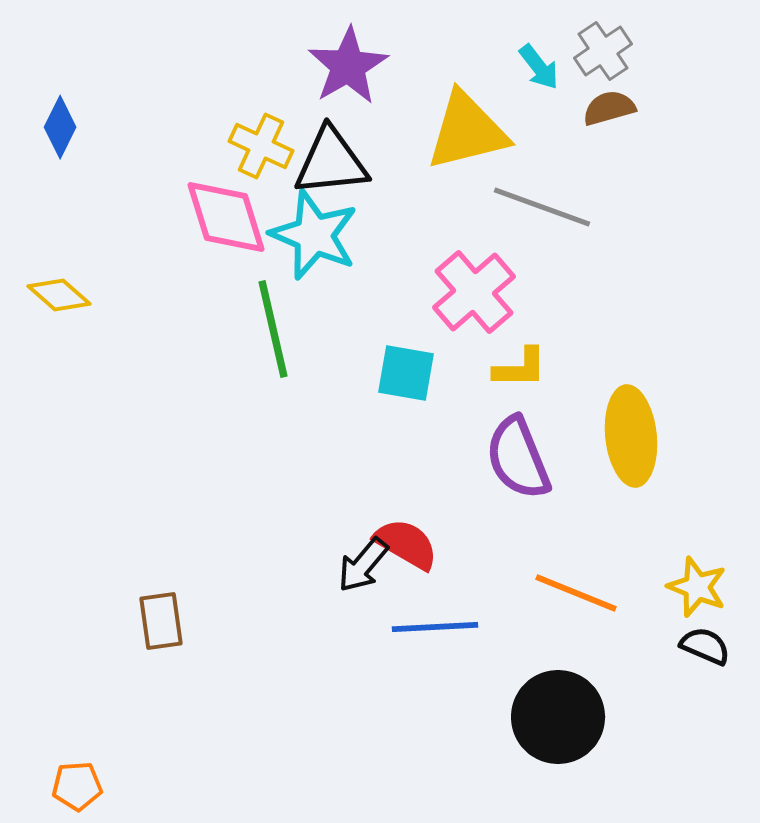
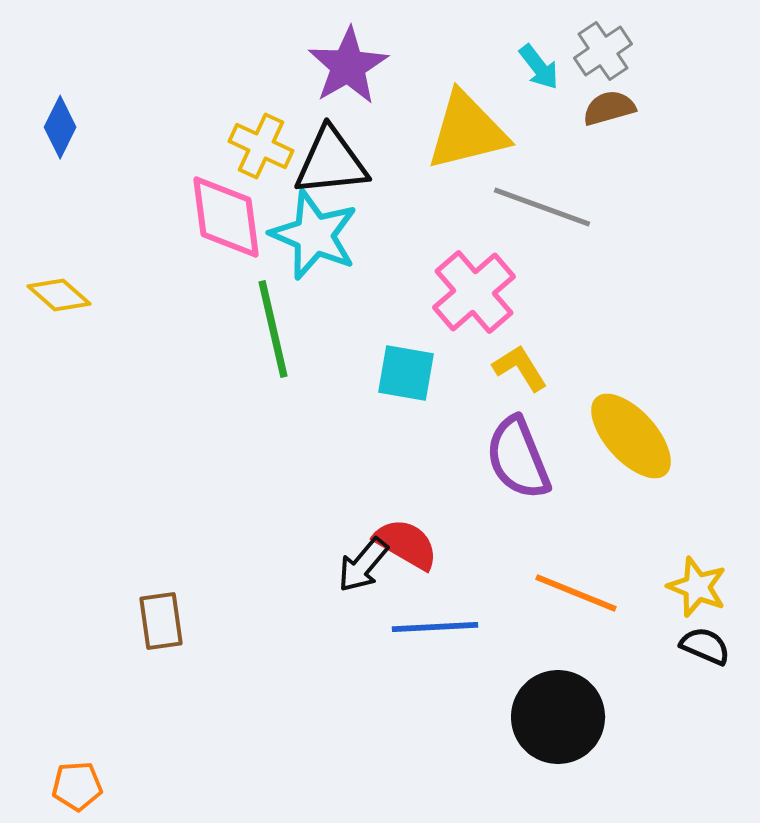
pink diamond: rotated 10 degrees clockwise
yellow L-shape: rotated 122 degrees counterclockwise
yellow ellipse: rotated 36 degrees counterclockwise
